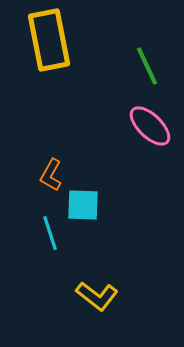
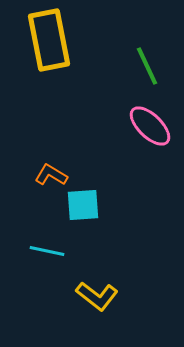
orange L-shape: rotated 92 degrees clockwise
cyan square: rotated 6 degrees counterclockwise
cyan line: moved 3 px left, 18 px down; rotated 60 degrees counterclockwise
